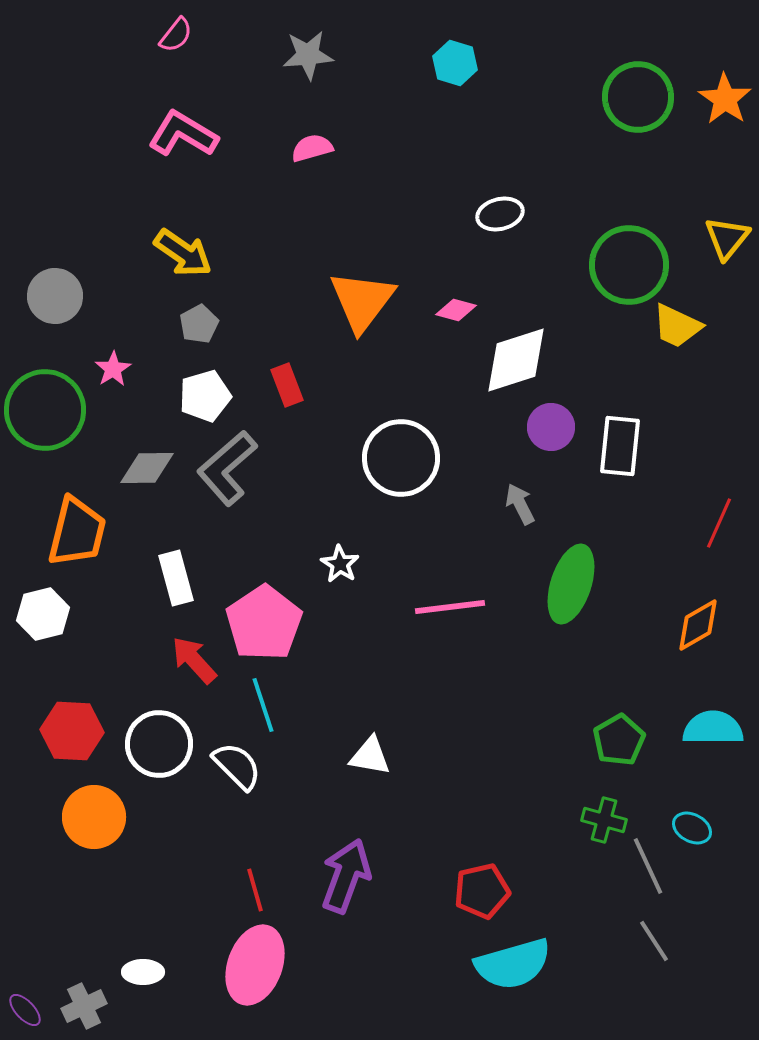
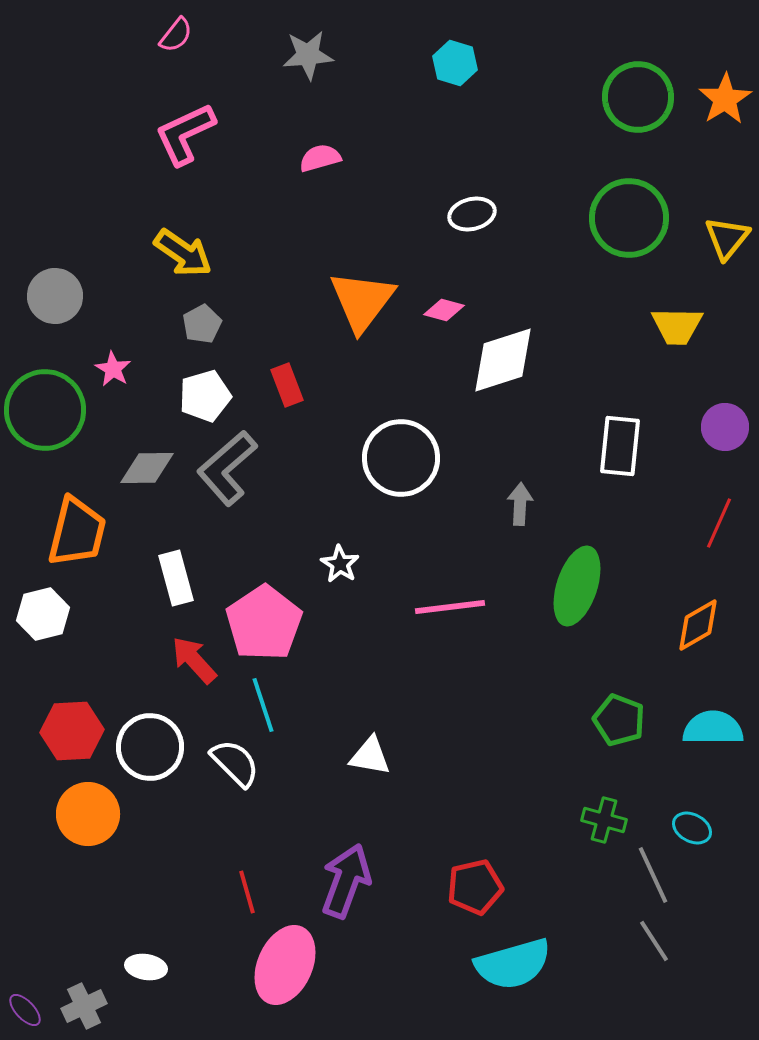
orange star at (725, 99): rotated 6 degrees clockwise
pink L-shape at (183, 134): moved 2 px right; rotated 56 degrees counterclockwise
pink semicircle at (312, 148): moved 8 px right, 10 px down
white ellipse at (500, 214): moved 28 px left
green circle at (629, 265): moved 47 px up
pink diamond at (456, 310): moved 12 px left
gray pentagon at (199, 324): moved 3 px right
yellow trapezoid at (677, 326): rotated 24 degrees counterclockwise
white diamond at (516, 360): moved 13 px left
pink star at (113, 369): rotated 9 degrees counterclockwise
purple circle at (551, 427): moved 174 px right
gray arrow at (520, 504): rotated 30 degrees clockwise
green ellipse at (571, 584): moved 6 px right, 2 px down
red hexagon at (72, 731): rotated 6 degrees counterclockwise
green pentagon at (619, 740): moved 20 px up; rotated 21 degrees counterclockwise
white circle at (159, 744): moved 9 px left, 3 px down
white semicircle at (237, 766): moved 2 px left, 3 px up
orange circle at (94, 817): moved 6 px left, 3 px up
gray line at (648, 866): moved 5 px right, 9 px down
purple arrow at (346, 876): moved 5 px down
red line at (255, 890): moved 8 px left, 2 px down
red pentagon at (482, 891): moved 7 px left, 4 px up
pink ellipse at (255, 965): moved 30 px right; rotated 4 degrees clockwise
white ellipse at (143, 972): moved 3 px right, 5 px up; rotated 9 degrees clockwise
